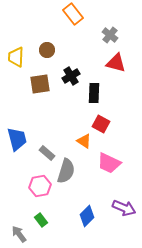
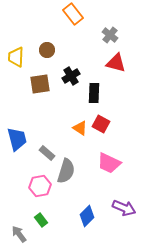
orange triangle: moved 4 px left, 13 px up
